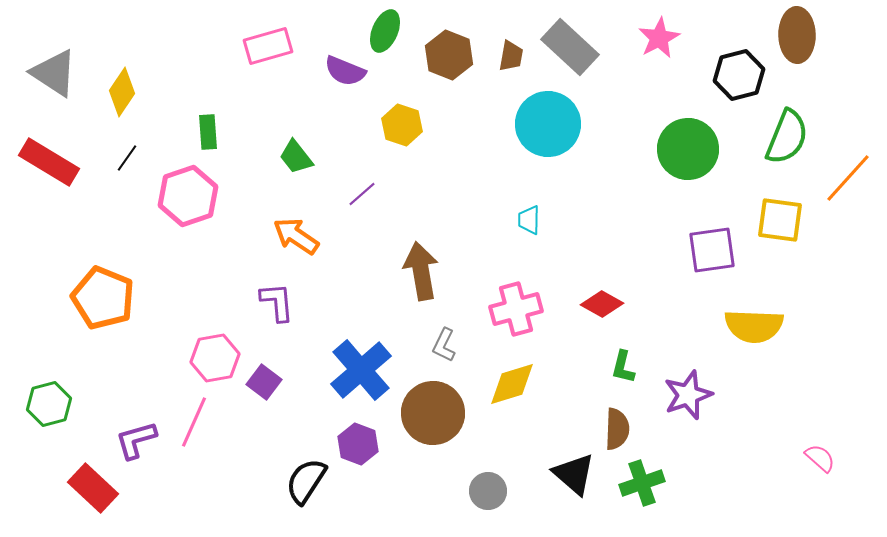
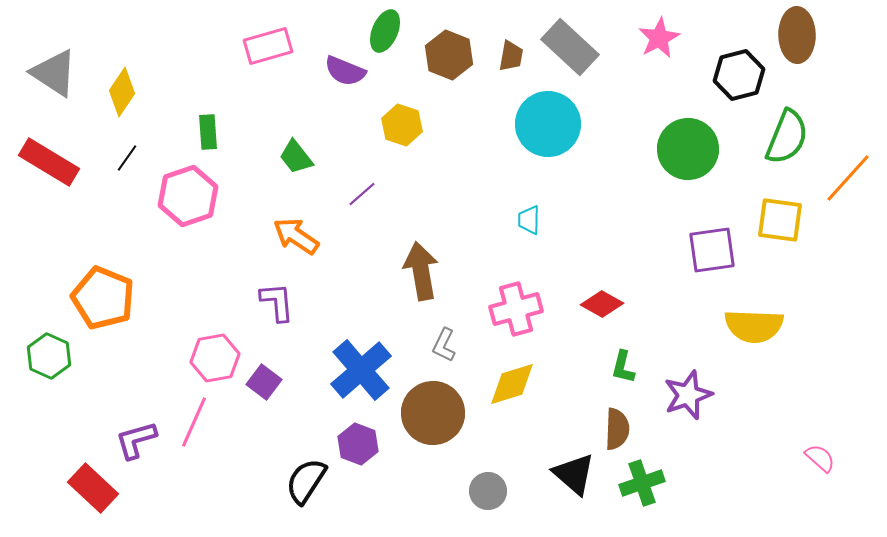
green hexagon at (49, 404): moved 48 px up; rotated 21 degrees counterclockwise
